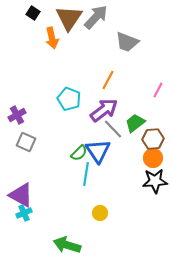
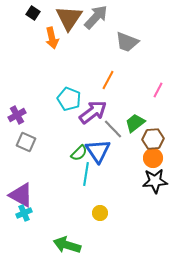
purple arrow: moved 11 px left, 2 px down
